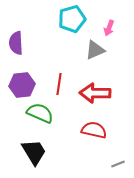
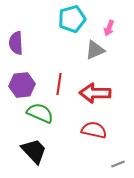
black trapezoid: moved 1 px up; rotated 12 degrees counterclockwise
